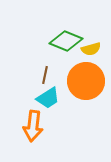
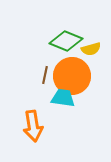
orange circle: moved 14 px left, 5 px up
cyan trapezoid: moved 15 px right; rotated 140 degrees counterclockwise
orange arrow: rotated 16 degrees counterclockwise
